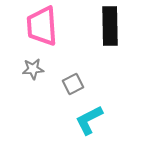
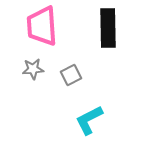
black rectangle: moved 2 px left, 2 px down
gray square: moved 2 px left, 9 px up
